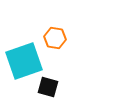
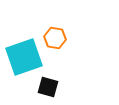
cyan square: moved 4 px up
